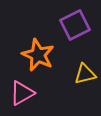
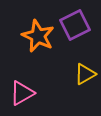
orange star: moved 19 px up
yellow triangle: rotated 15 degrees counterclockwise
